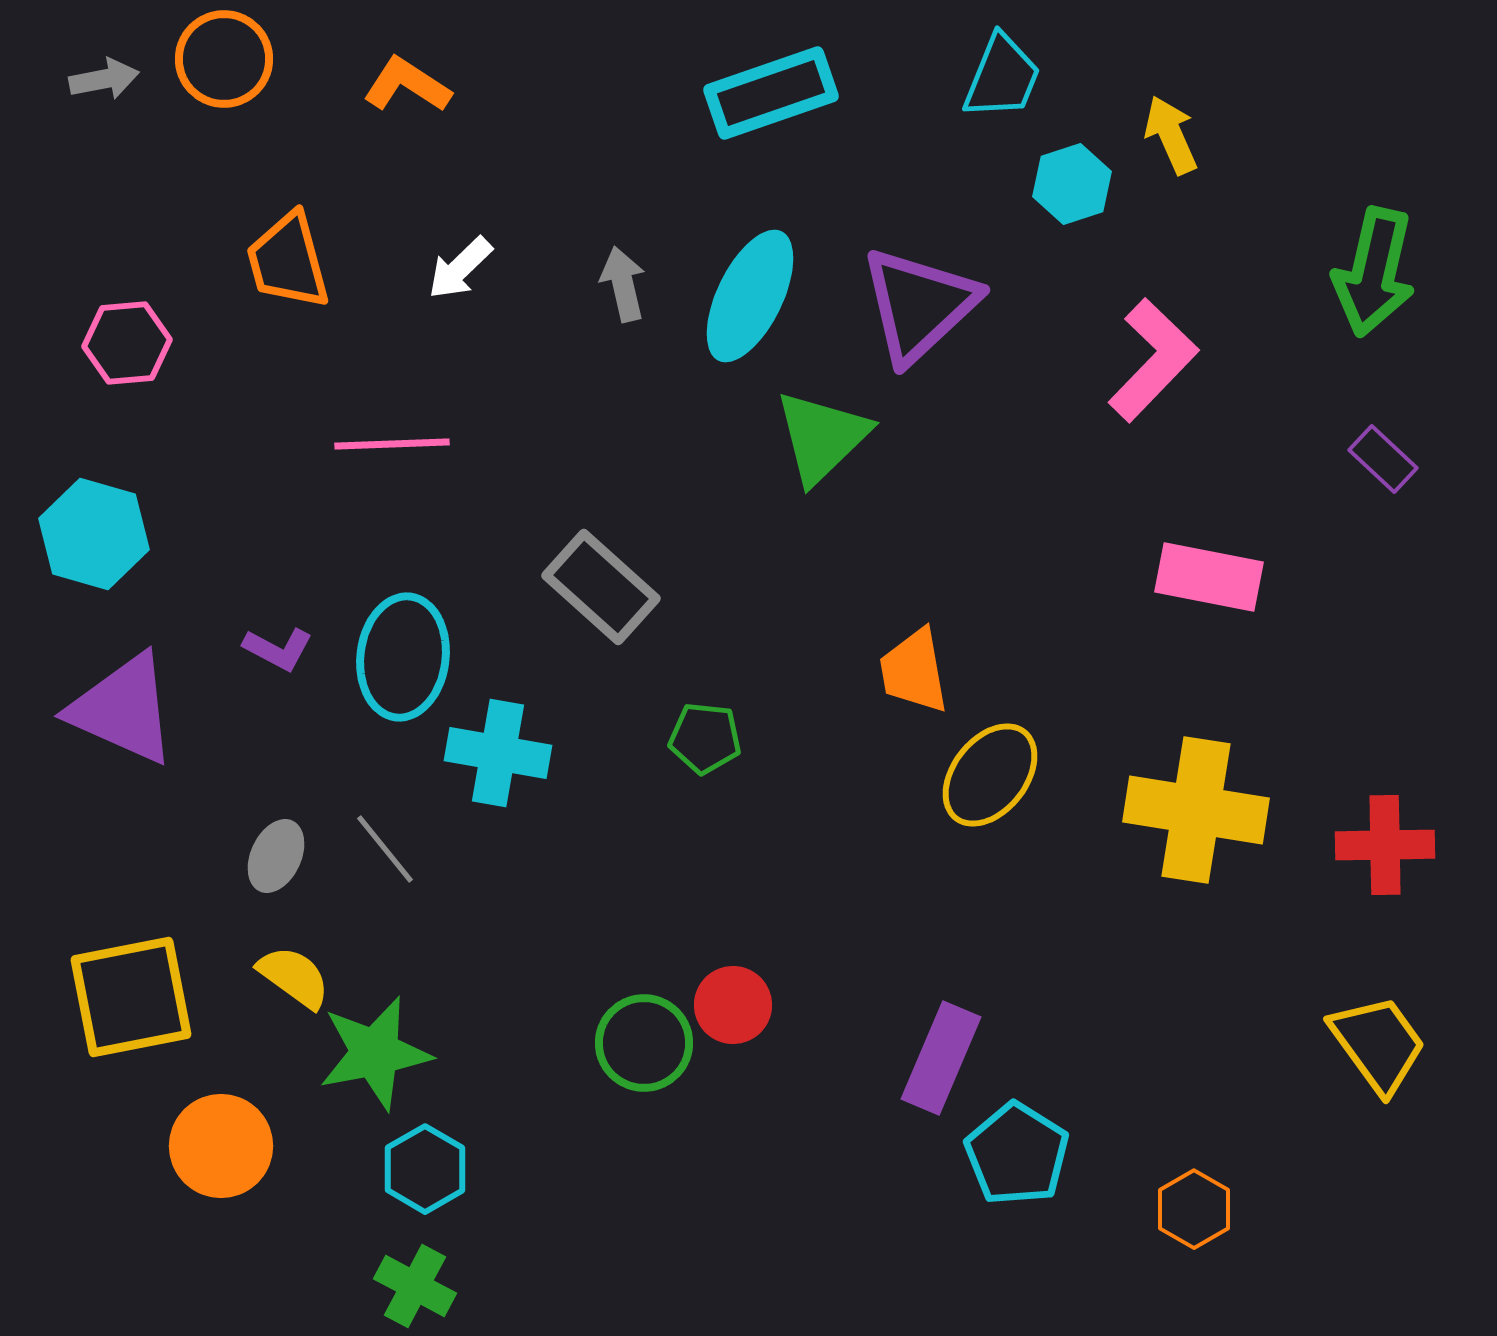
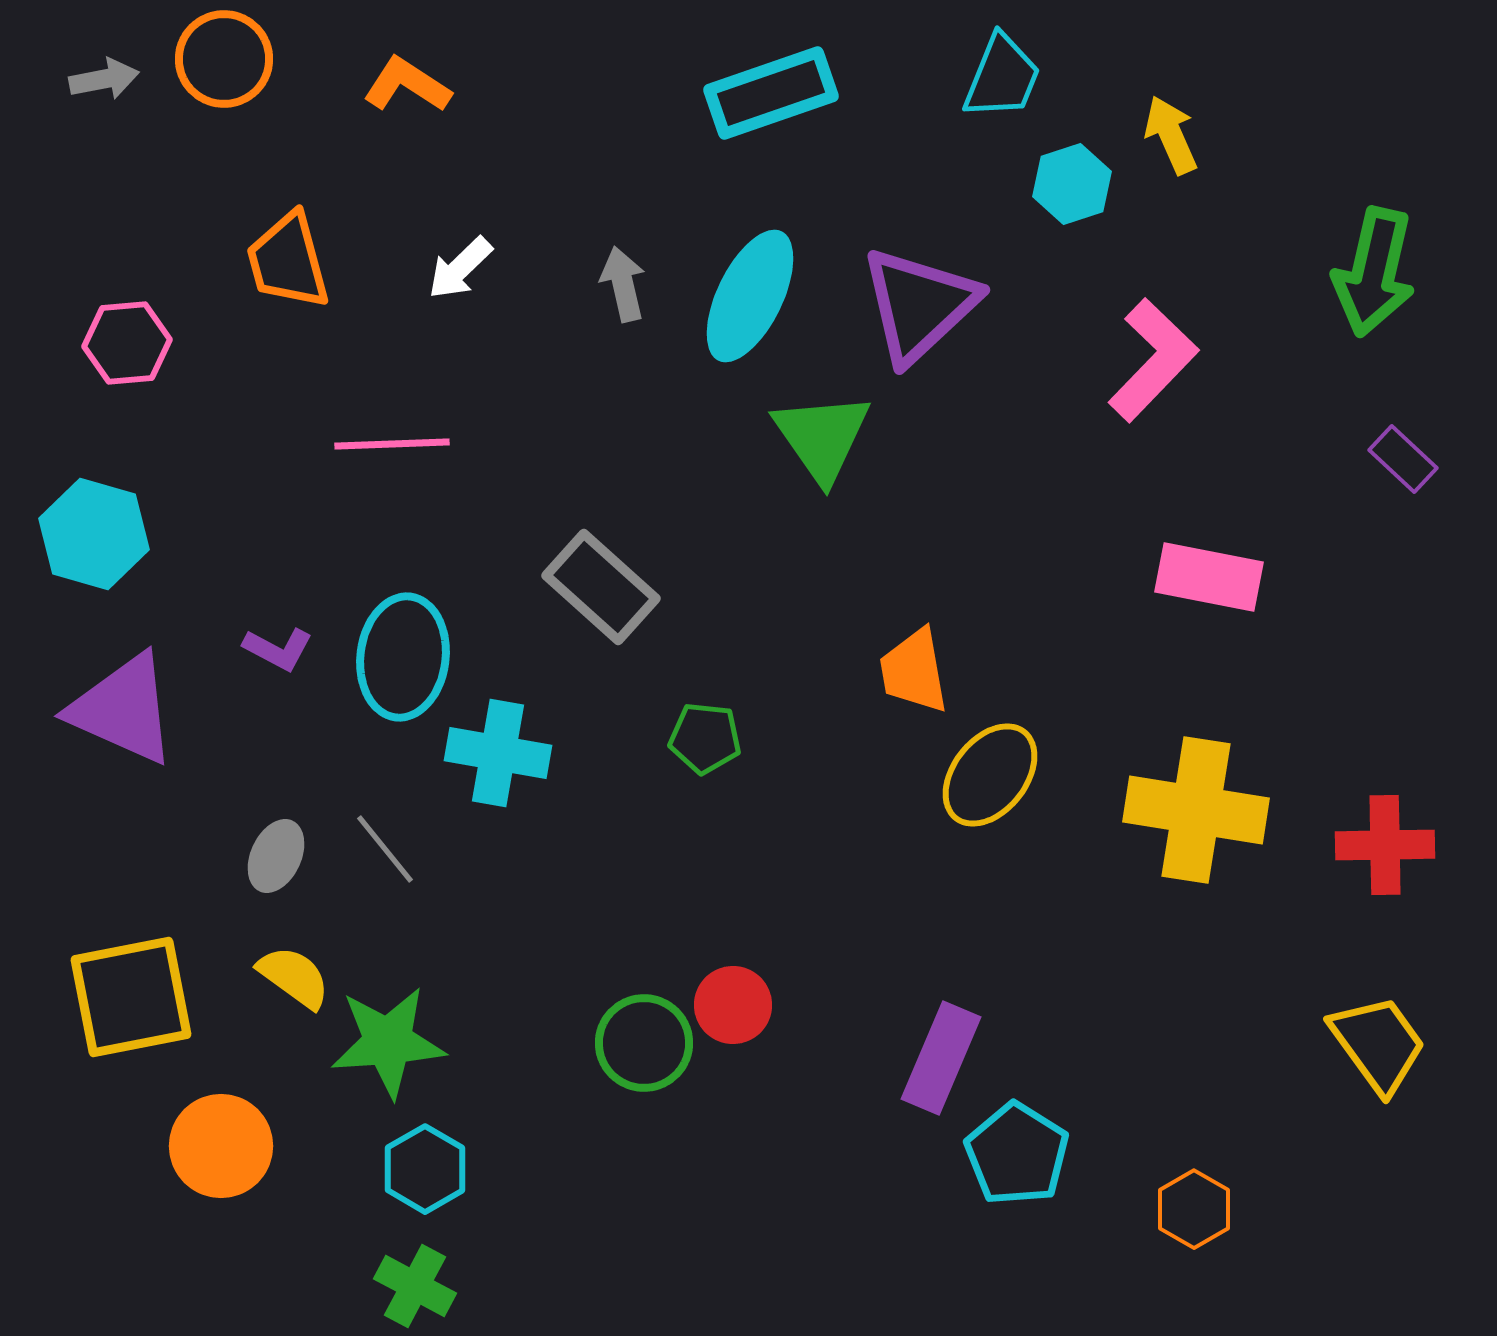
green triangle at (822, 437): rotated 21 degrees counterclockwise
purple rectangle at (1383, 459): moved 20 px right
green star at (375, 1053): moved 13 px right, 11 px up; rotated 7 degrees clockwise
